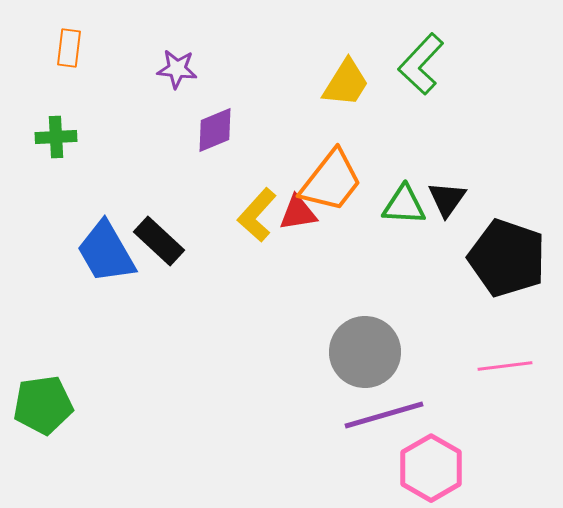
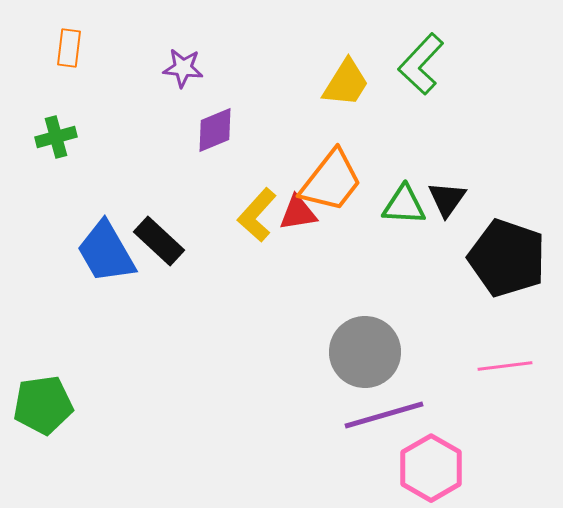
purple star: moved 6 px right, 1 px up
green cross: rotated 12 degrees counterclockwise
